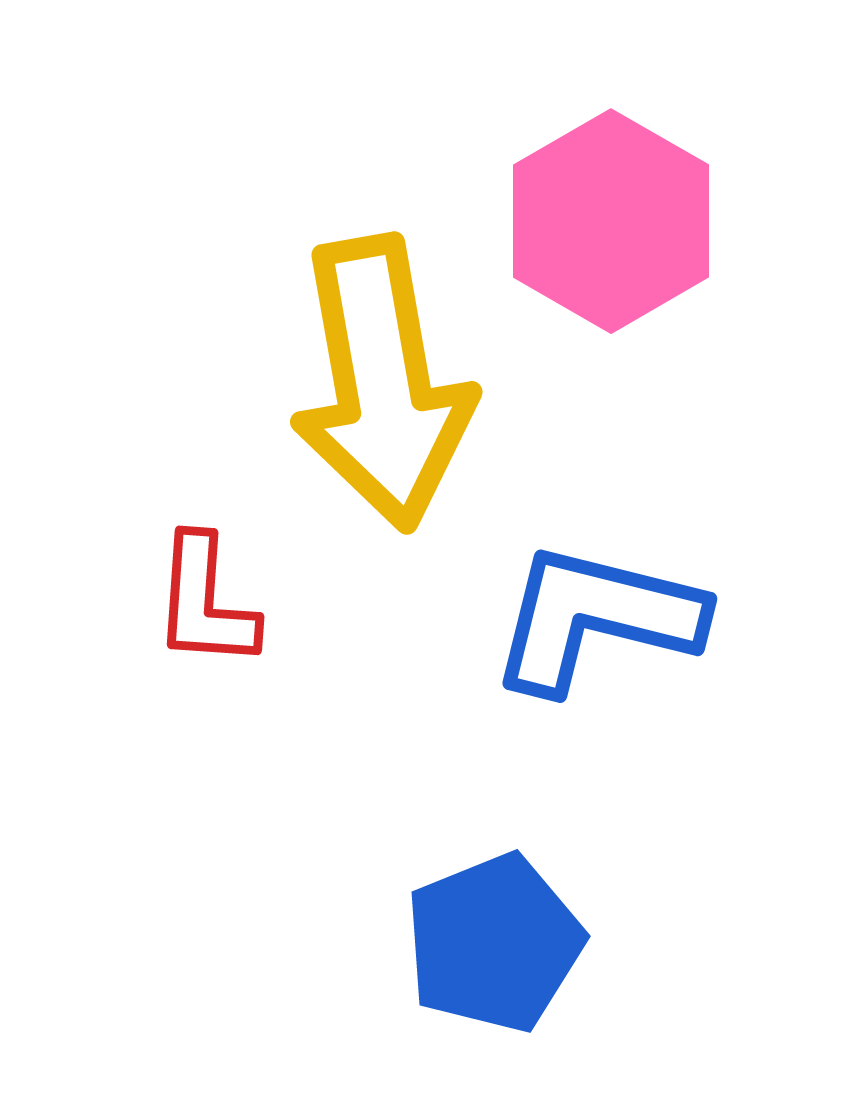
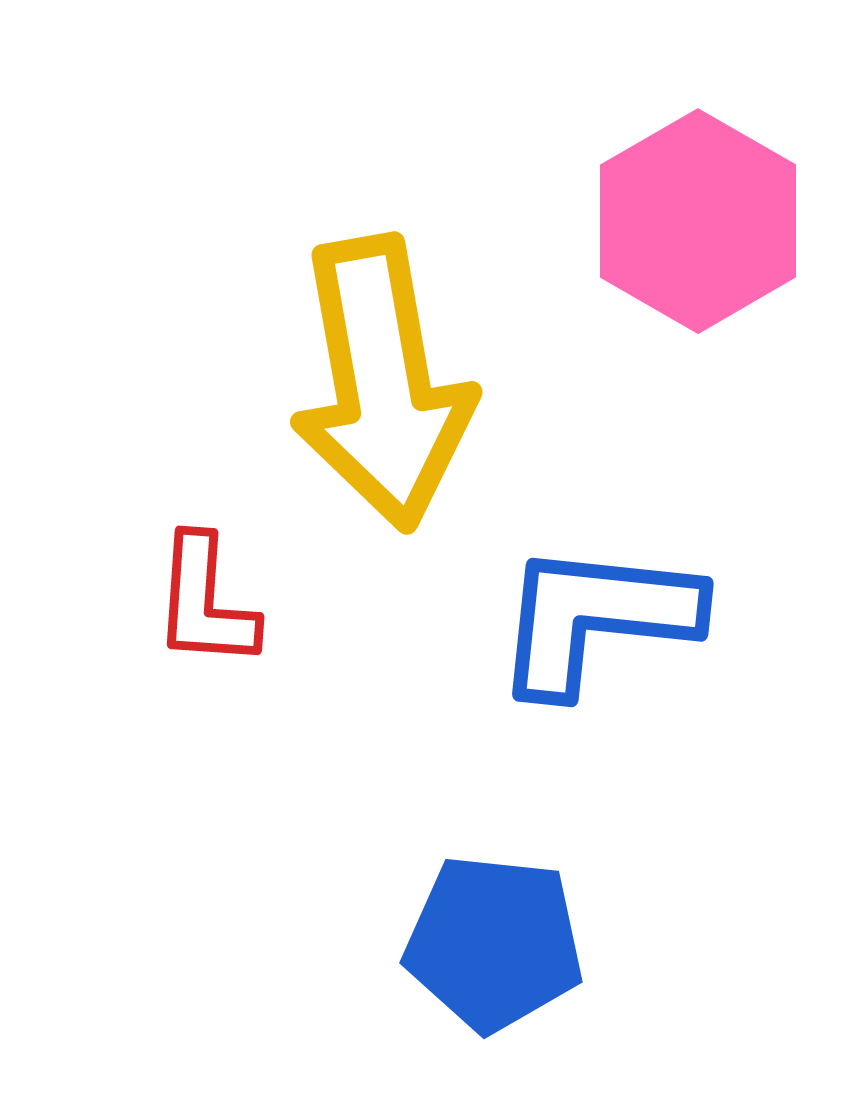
pink hexagon: moved 87 px right
blue L-shape: rotated 8 degrees counterclockwise
blue pentagon: rotated 28 degrees clockwise
